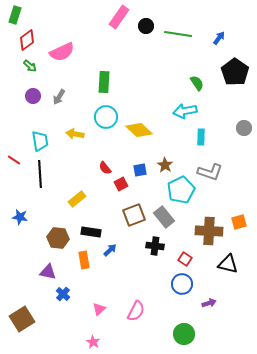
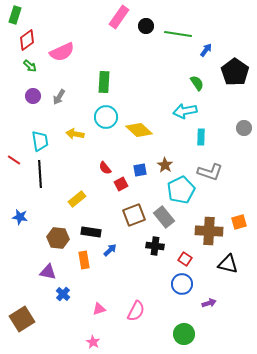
blue arrow at (219, 38): moved 13 px left, 12 px down
pink triangle at (99, 309): rotated 24 degrees clockwise
